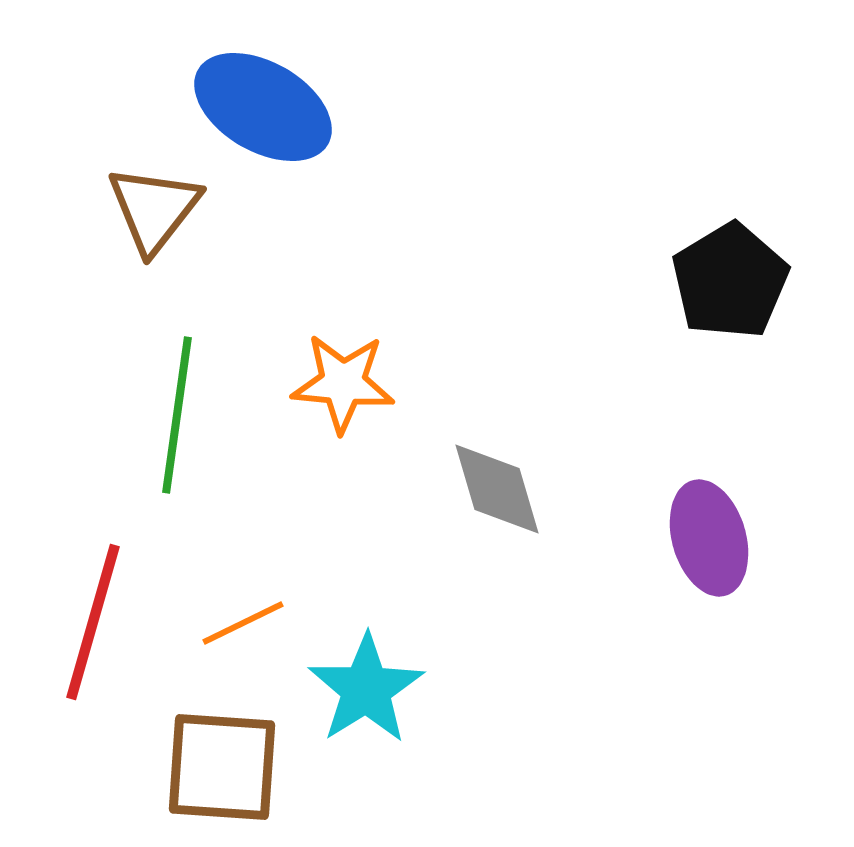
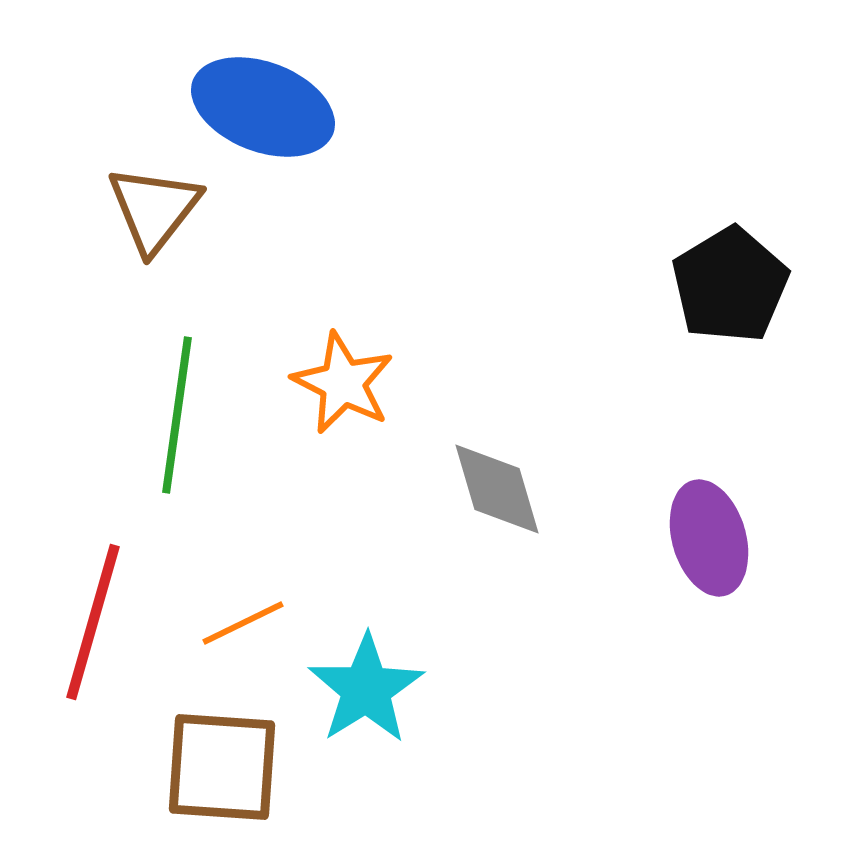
blue ellipse: rotated 9 degrees counterclockwise
black pentagon: moved 4 px down
orange star: rotated 22 degrees clockwise
